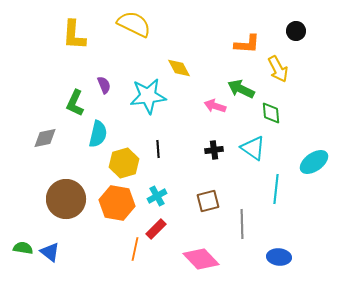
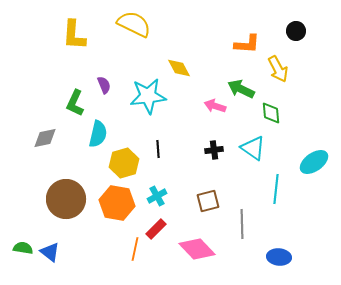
pink diamond: moved 4 px left, 10 px up
